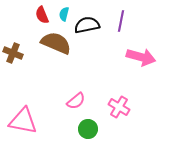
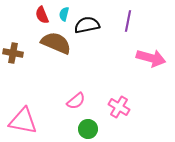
purple line: moved 7 px right
brown cross: rotated 12 degrees counterclockwise
pink arrow: moved 10 px right, 1 px down
